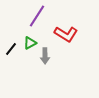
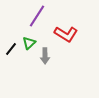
green triangle: moved 1 px left; rotated 16 degrees counterclockwise
